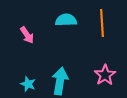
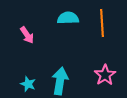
cyan semicircle: moved 2 px right, 2 px up
